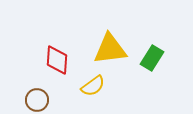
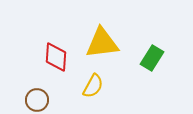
yellow triangle: moved 8 px left, 6 px up
red diamond: moved 1 px left, 3 px up
yellow semicircle: rotated 25 degrees counterclockwise
